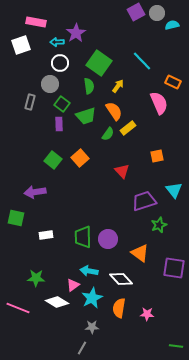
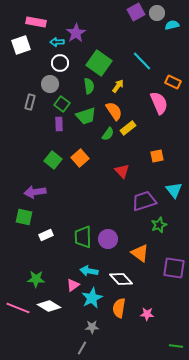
green square at (16, 218): moved 8 px right, 1 px up
white rectangle at (46, 235): rotated 16 degrees counterclockwise
green star at (36, 278): moved 1 px down
white diamond at (57, 302): moved 8 px left, 4 px down
